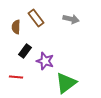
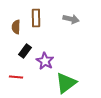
brown rectangle: rotated 36 degrees clockwise
purple star: rotated 12 degrees clockwise
